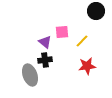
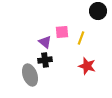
black circle: moved 2 px right
yellow line: moved 1 px left, 3 px up; rotated 24 degrees counterclockwise
red star: rotated 24 degrees clockwise
